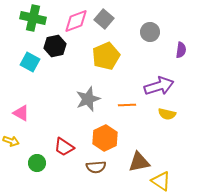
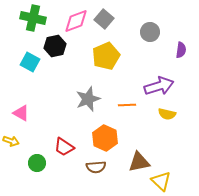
orange hexagon: rotated 10 degrees counterclockwise
yellow triangle: rotated 10 degrees clockwise
